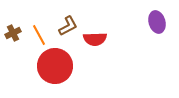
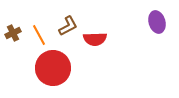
red circle: moved 2 px left, 2 px down
